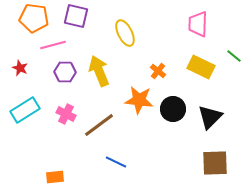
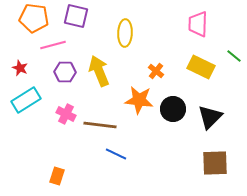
yellow ellipse: rotated 28 degrees clockwise
orange cross: moved 2 px left
cyan rectangle: moved 1 px right, 10 px up
brown line: moved 1 px right; rotated 44 degrees clockwise
blue line: moved 8 px up
orange rectangle: moved 2 px right, 1 px up; rotated 66 degrees counterclockwise
